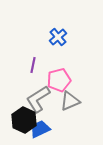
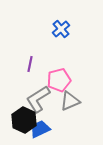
blue cross: moved 3 px right, 8 px up
purple line: moved 3 px left, 1 px up
